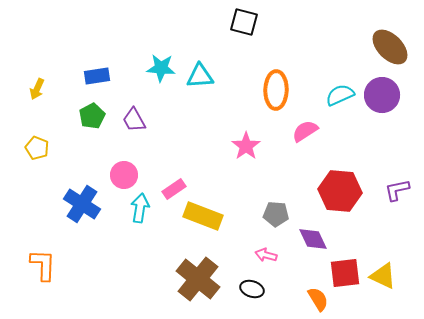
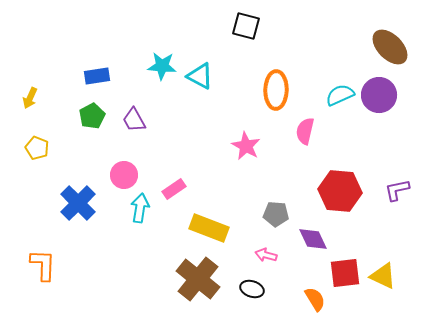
black square: moved 2 px right, 4 px down
cyan star: moved 1 px right, 2 px up
cyan triangle: rotated 32 degrees clockwise
yellow arrow: moved 7 px left, 9 px down
purple circle: moved 3 px left
pink semicircle: rotated 44 degrees counterclockwise
pink star: rotated 8 degrees counterclockwise
blue cross: moved 4 px left, 1 px up; rotated 12 degrees clockwise
yellow rectangle: moved 6 px right, 12 px down
orange semicircle: moved 3 px left
